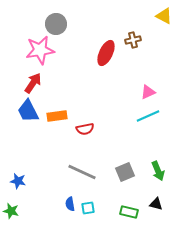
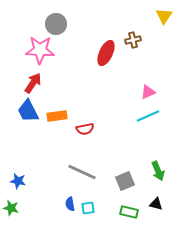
yellow triangle: rotated 36 degrees clockwise
pink star: rotated 12 degrees clockwise
gray square: moved 9 px down
green star: moved 3 px up
